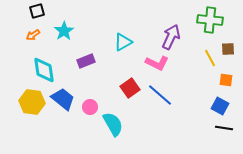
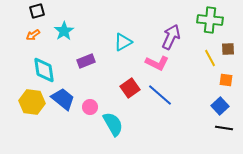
blue square: rotated 18 degrees clockwise
